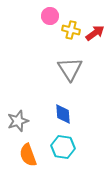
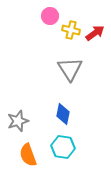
blue diamond: rotated 15 degrees clockwise
